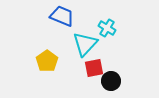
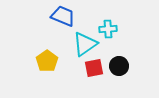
blue trapezoid: moved 1 px right
cyan cross: moved 1 px right, 1 px down; rotated 36 degrees counterclockwise
cyan triangle: rotated 12 degrees clockwise
black circle: moved 8 px right, 15 px up
